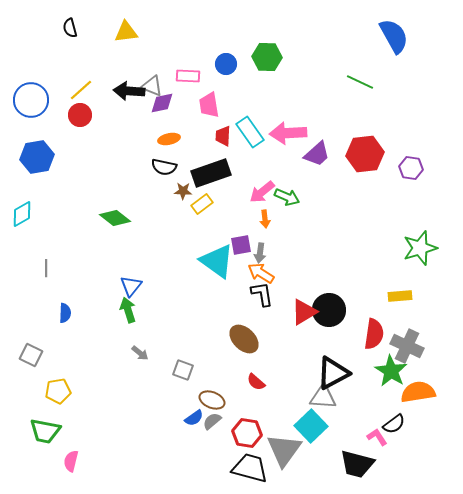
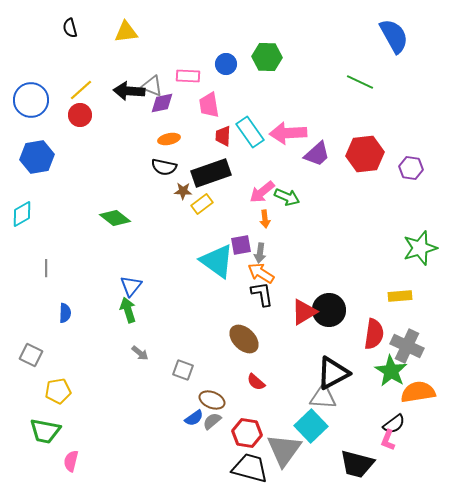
pink L-shape at (377, 437): moved 11 px right, 3 px down; rotated 125 degrees counterclockwise
